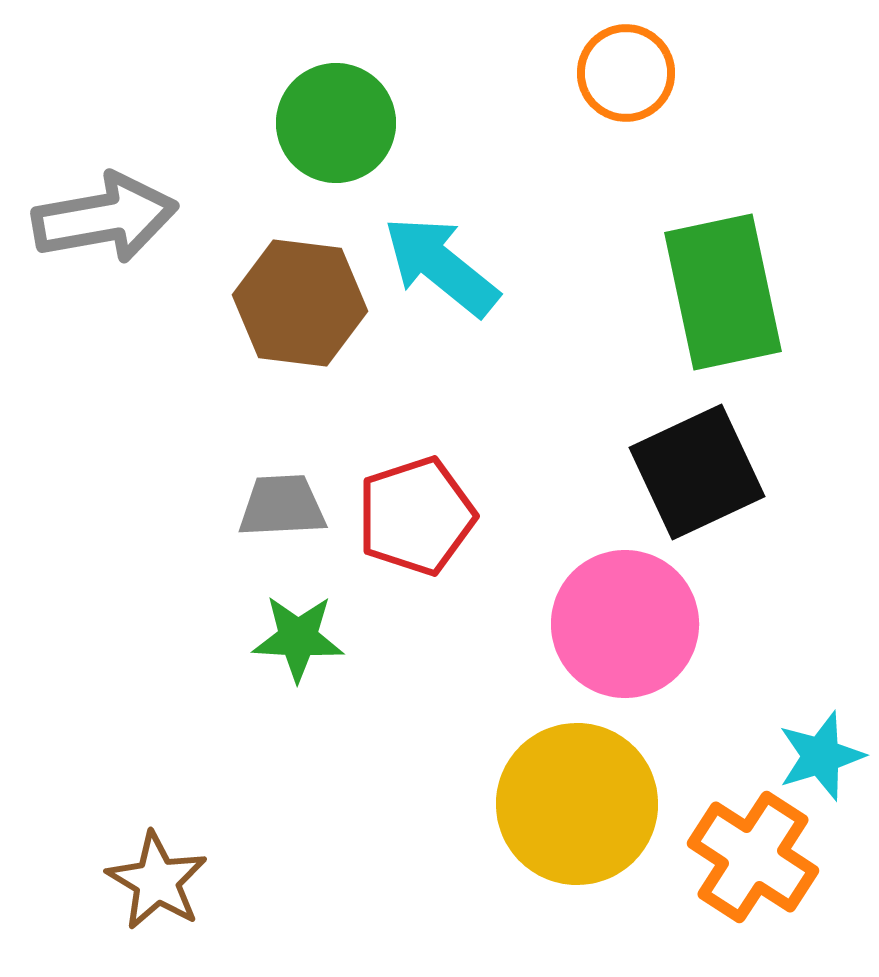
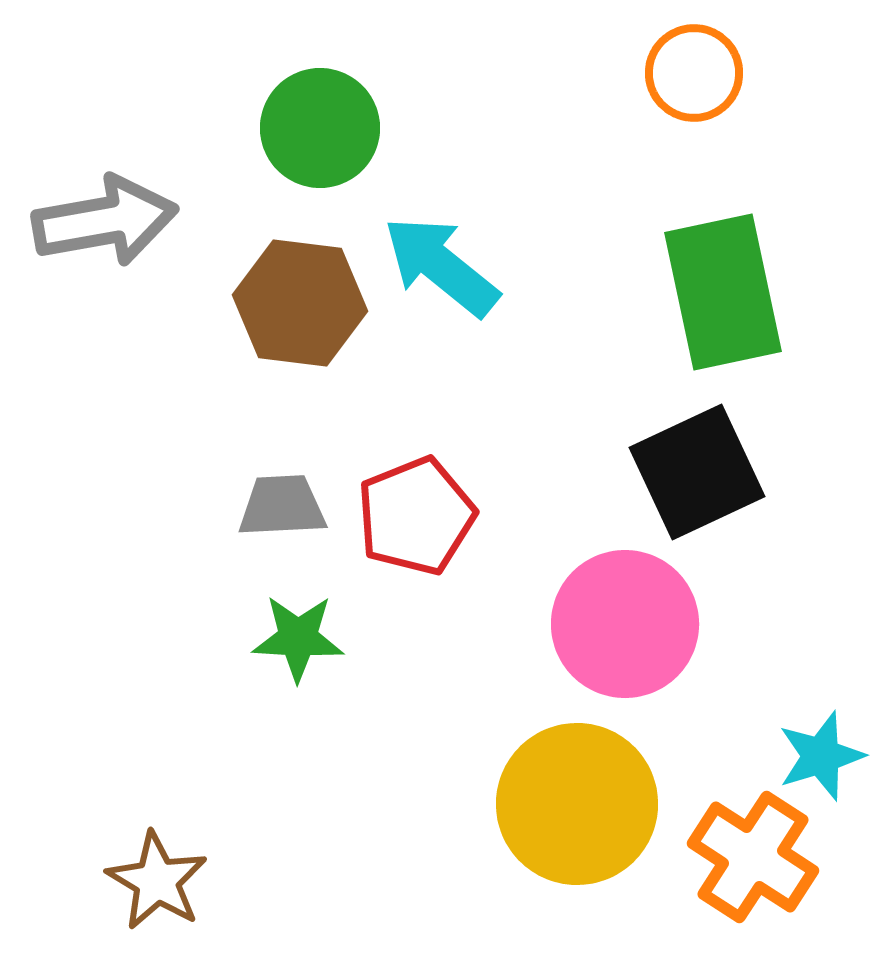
orange circle: moved 68 px right
green circle: moved 16 px left, 5 px down
gray arrow: moved 3 px down
red pentagon: rotated 4 degrees counterclockwise
